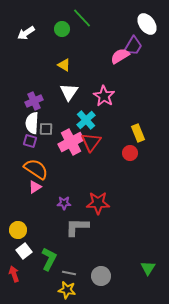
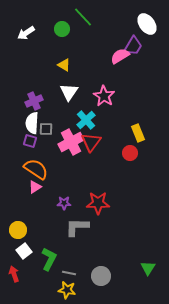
green line: moved 1 px right, 1 px up
